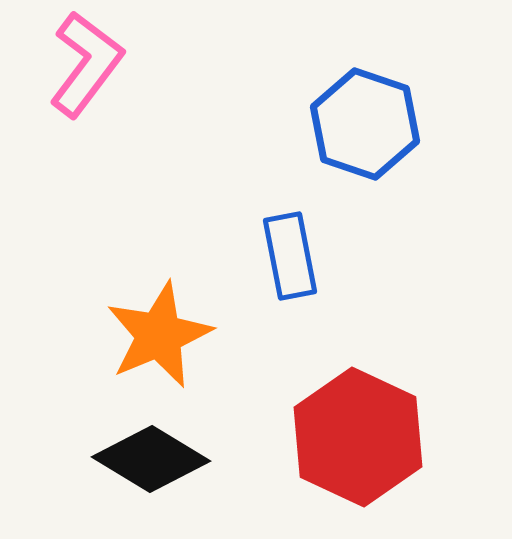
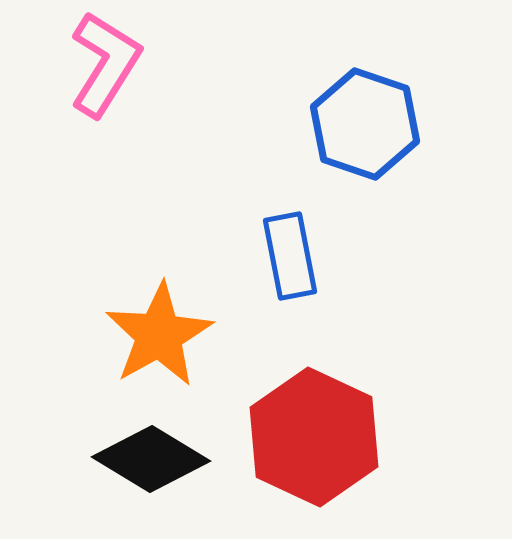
pink L-shape: moved 19 px right; rotated 5 degrees counterclockwise
orange star: rotated 6 degrees counterclockwise
red hexagon: moved 44 px left
